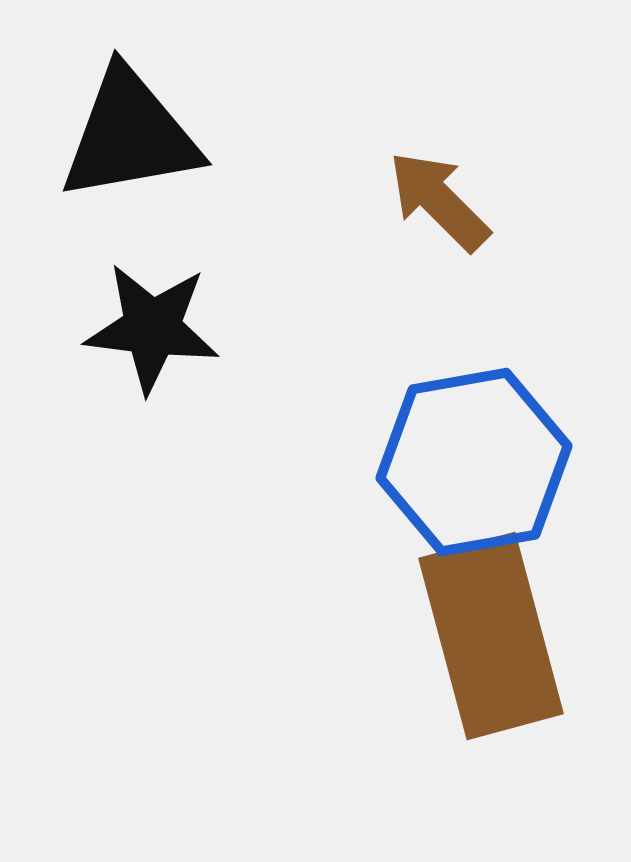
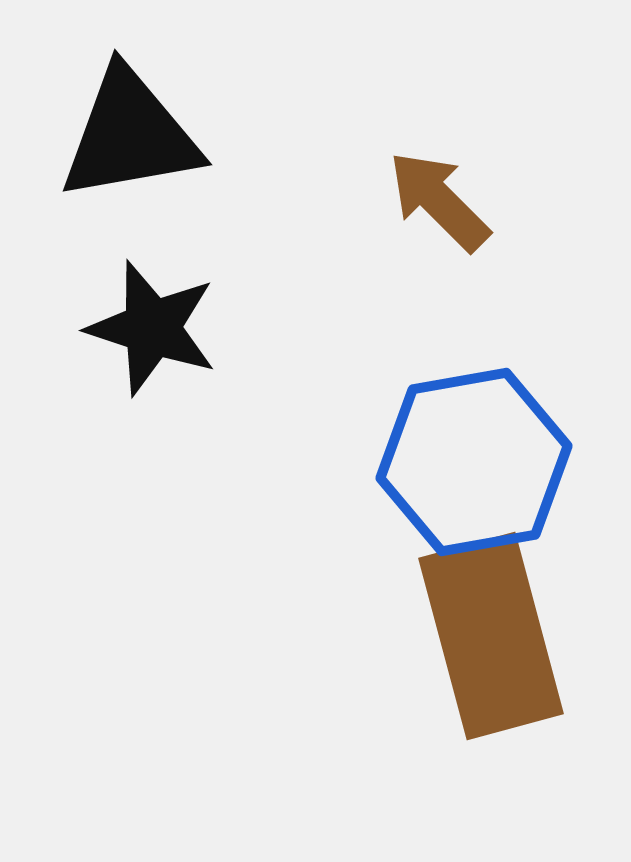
black star: rotated 11 degrees clockwise
